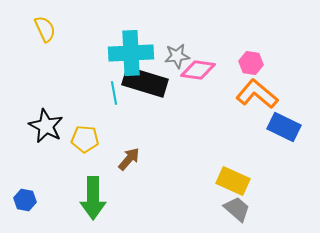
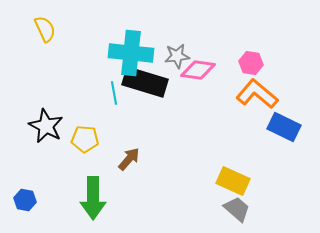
cyan cross: rotated 9 degrees clockwise
